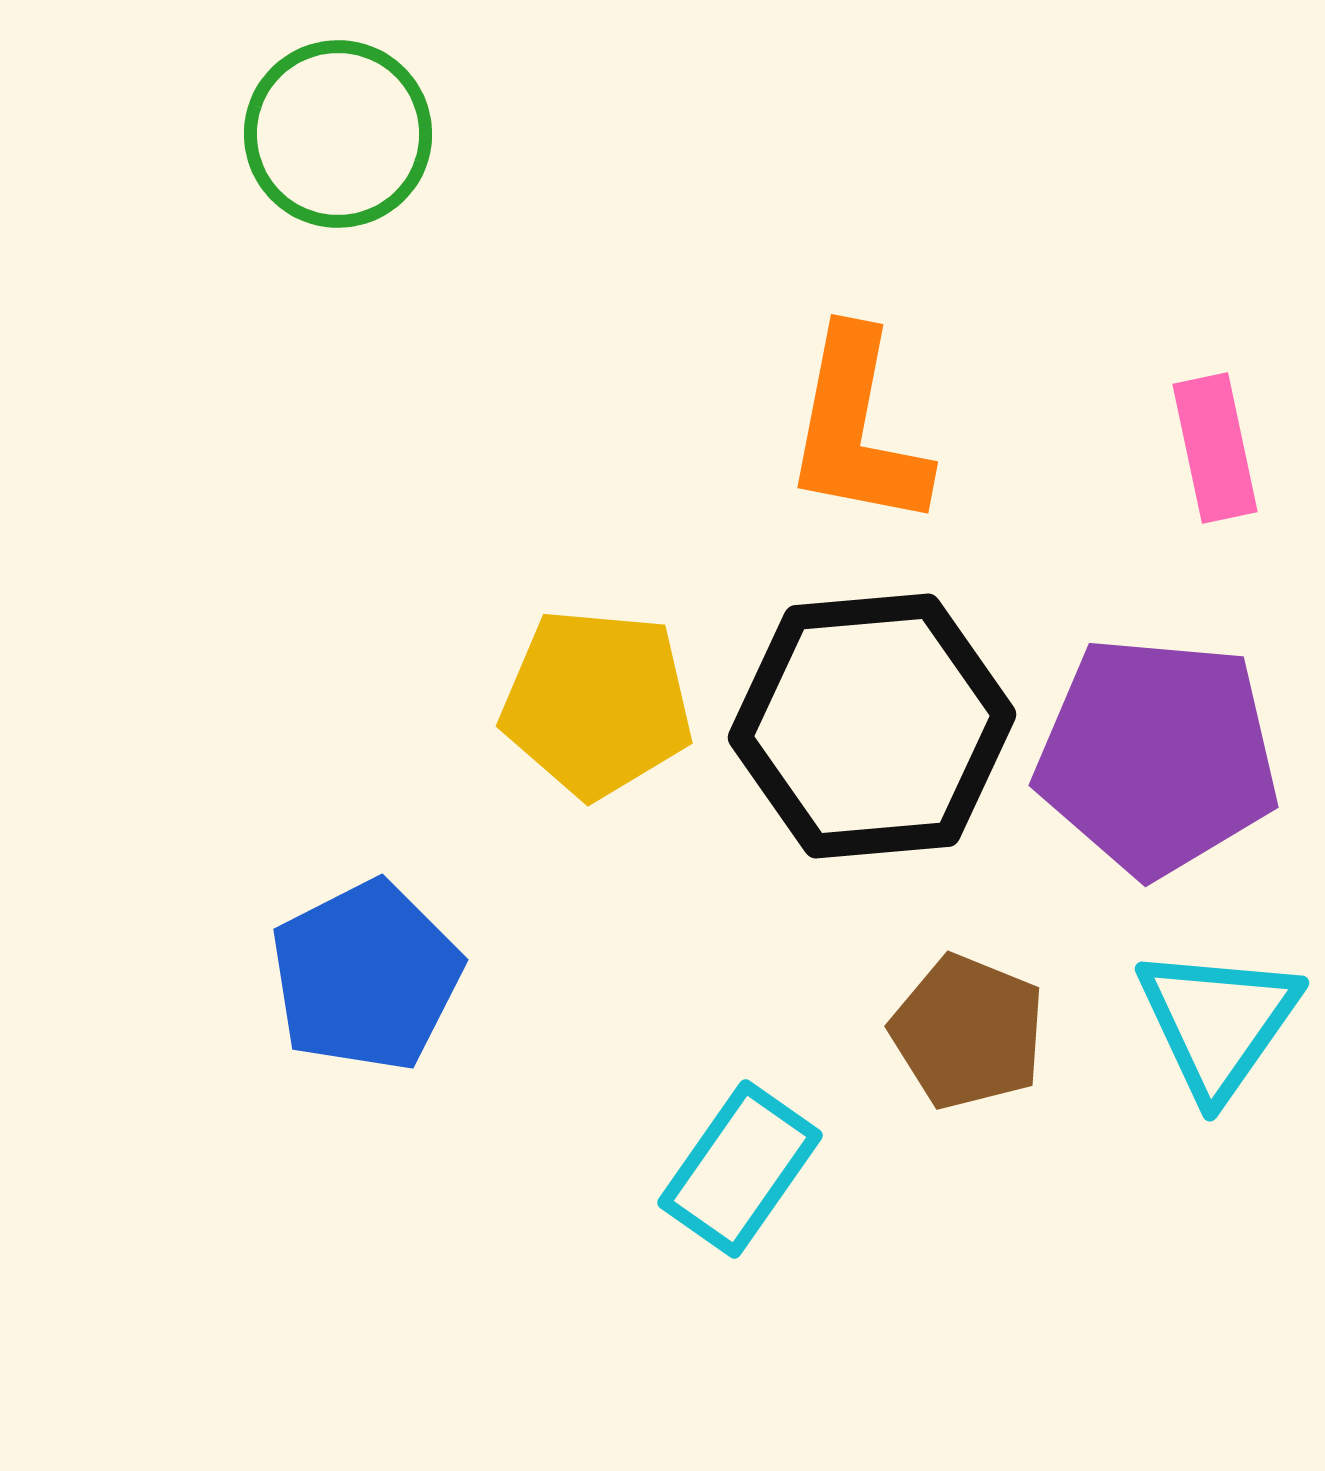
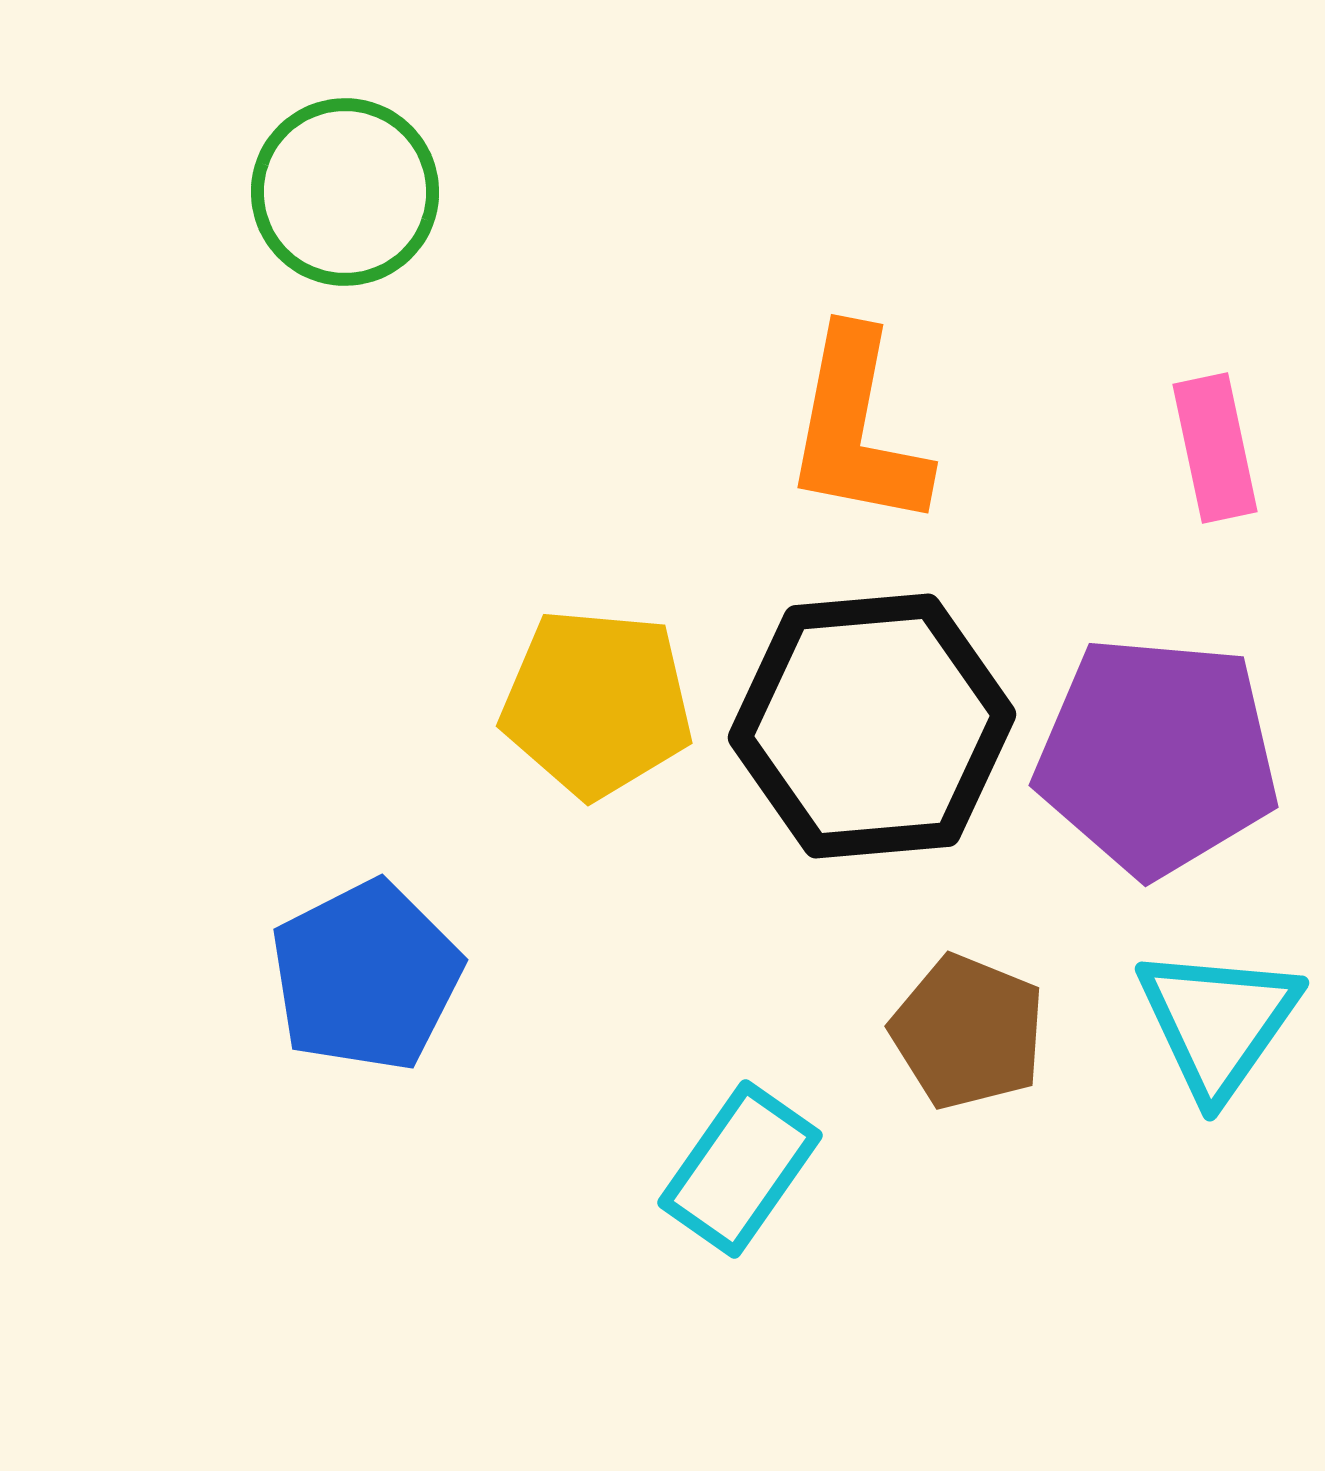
green circle: moved 7 px right, 58 px down
